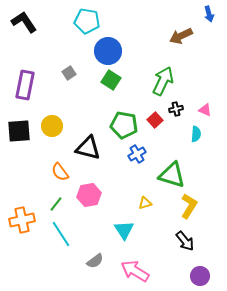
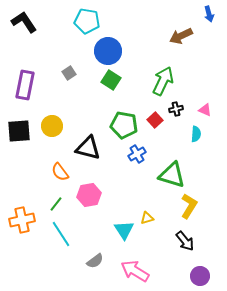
yellow triangle: moved 2 px right, 15 px down
